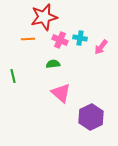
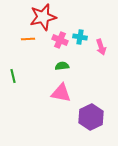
red star: moved 1 px left
cyan cross: moved 1 px up
pink arrow: rotated 56 degrees counterclockwise
green semicircle: moved 9 px right, 2 px down
pink triangle: rotated 30 degrees counterclockwise
